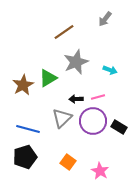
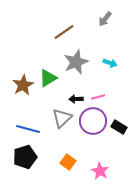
cyan arrow: moved 7 px up
